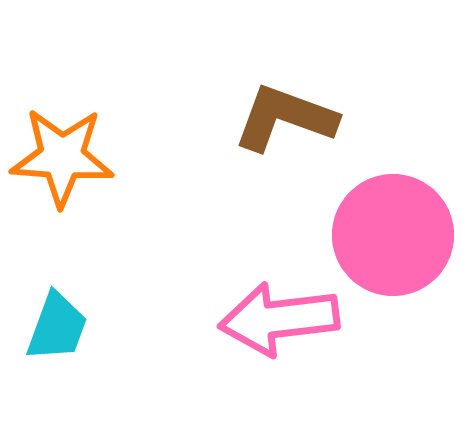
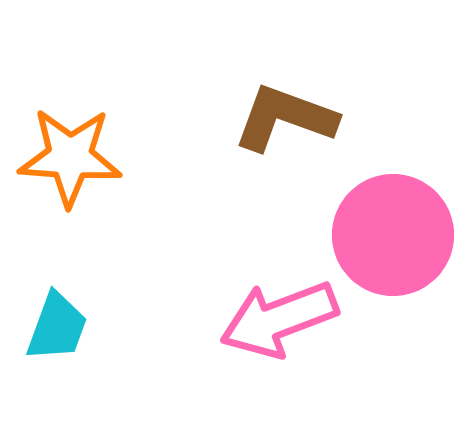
orange star: moved 8 px right
pink arrow: rotated 14 degrees counterclockwise
